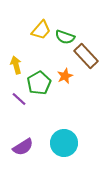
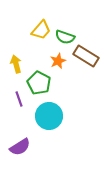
brown rectangle: rotated 15 degrees counterclockwise
yellow arrow: moved 1 px up
orange star: moved 7 px left, 15 px up
green pentagon: rotated 15 degrees counterclockwise
purple line: rotated 28 degrees clockwise
cyan circle: moved 15 px left, 27 px up
purple semicircle: moved 3 px left
